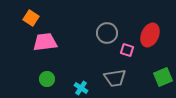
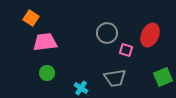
pink square: moved 1 px left
green circle: moved 6 px up
